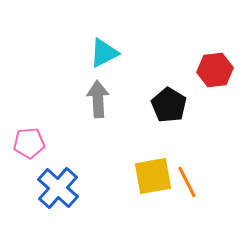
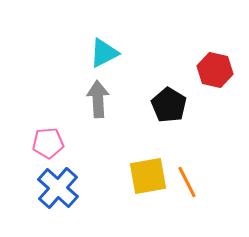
red hexagon: rotated 20 degrees clockwise
pink pentagon: moved 19 px right
yellow square: moved 5 px left
